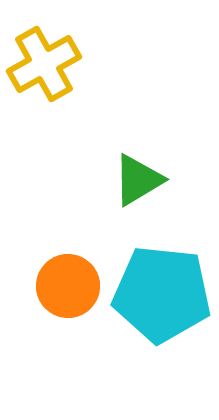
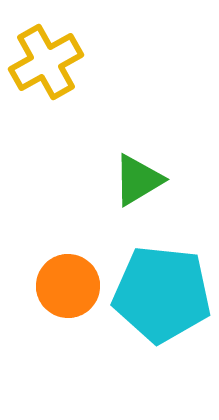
yellow cross: moved 2 px right, 2 px up
